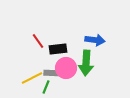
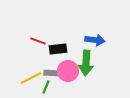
red line: rotated 35 degrees counterclockwise
pink circle: moved 2 px right, 3 px down
yellow line: moved 1 px left
